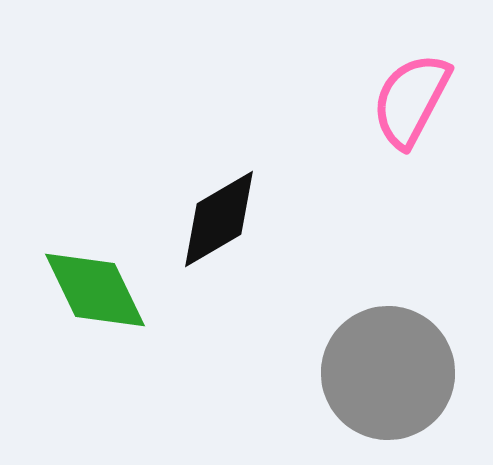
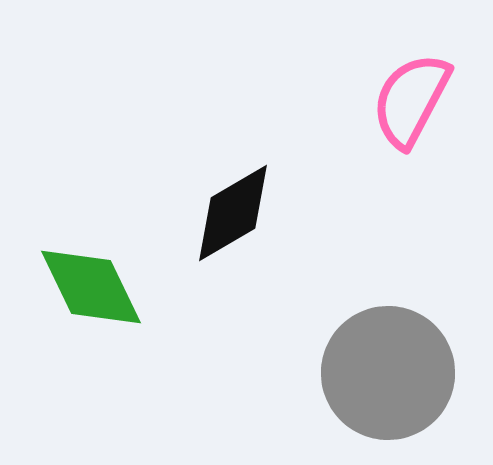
black diamond: moved 14 px right, 6 px up
green diamond: moved 4 px left, 3 px up
